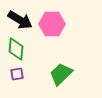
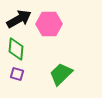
black arrow: moved 1 px left, 1 px up; rotated 60 degrees counterclockwise
pink hexagon: moved 3 px left
purple square: rotated 24 degrees clockwise
